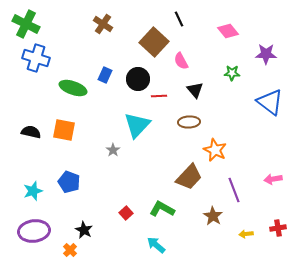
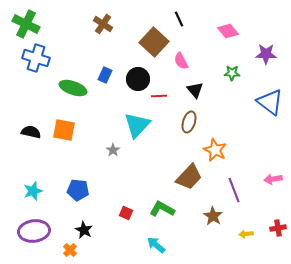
brown ellipse: rotated 70 degrees counterclockwise
blue pentagon: moved 9 px right, 8 px down; rotated 15 degrees counterclockwise
red square: rotated 24 degrees counterclockwise
